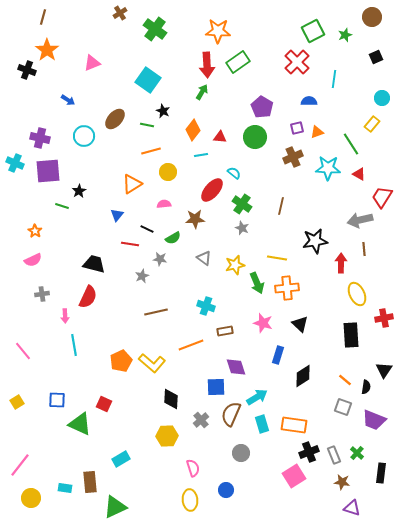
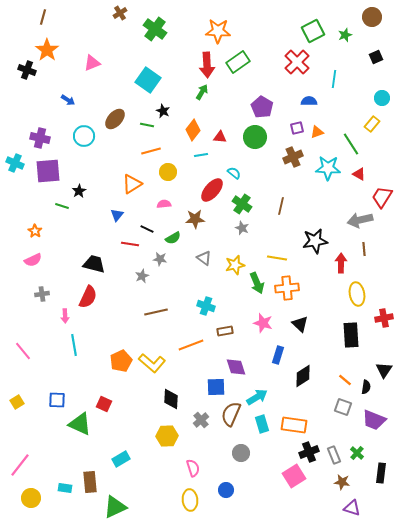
yellow ellipse at (357, 294): rotated 15 degrees clockwise
